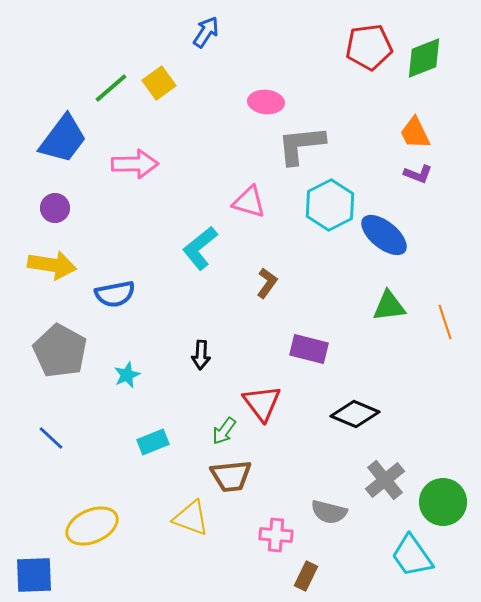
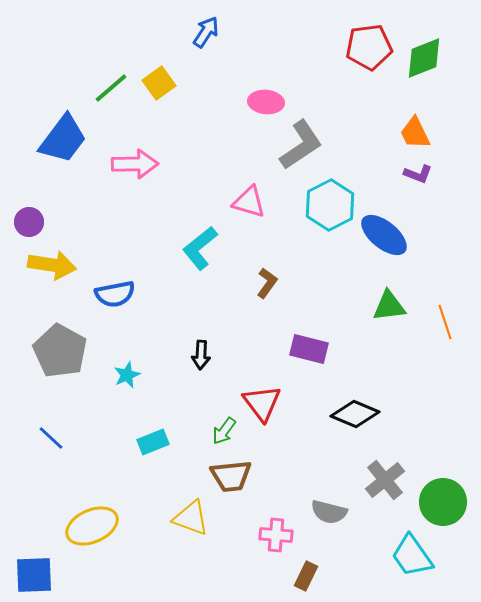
gray L-shape: rotated 152 degrees clockwise
purple circle: moved 26 px left, 14 px down
